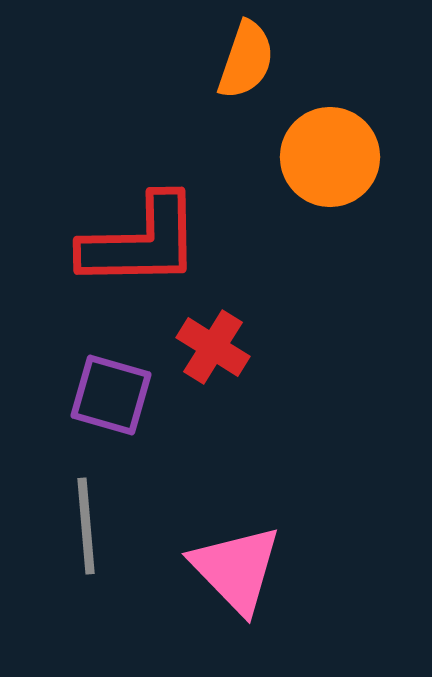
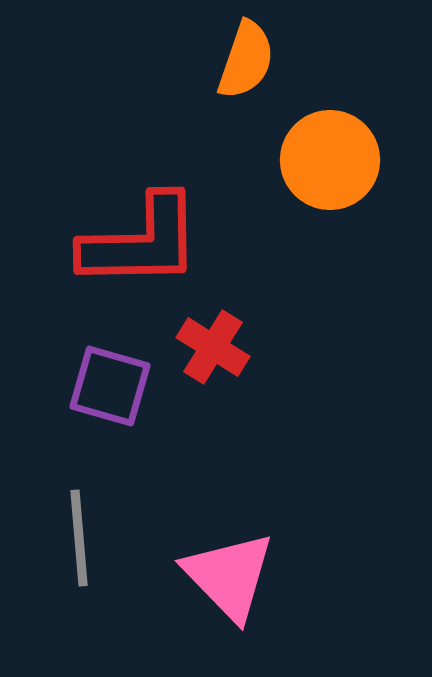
orange circle: moved 3 px down
purple square: moved 1 px left, 9 px up
gray line: moved 7 px left, 12 px down
pink triangle: moved 7 px left, 7 px down
